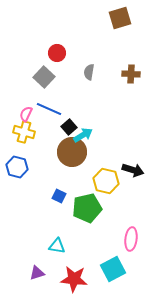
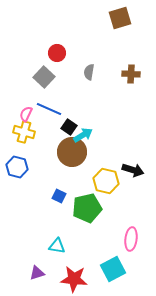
black square: rotated 14 degrees counterclockwise
